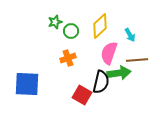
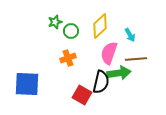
brown line: moved 1 px left, 1 px up
